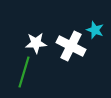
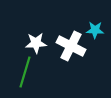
cyan star: rotated 18 degrees counterclockwise
green line: moved 1 px right
